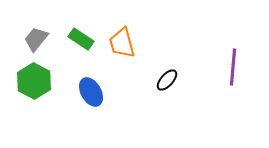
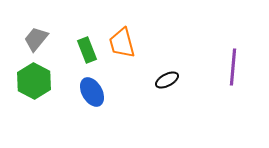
green rectangle: moved 6 px right, 11 px down; rotated 35 degrees clockwise
black ellipse: rotated 20 degrees clockwise
blue ellipse: moved 1 px right
